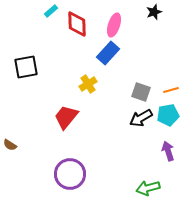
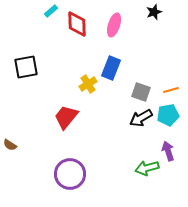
blue rectangle: moved 3 px right, 15 px down; rotated 20 degrees counterclockwise
green arrow: moved 1 px left, 20 px up
